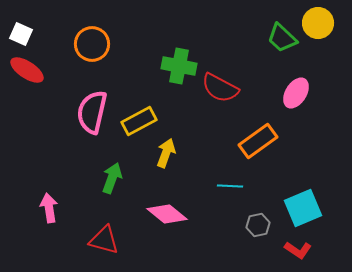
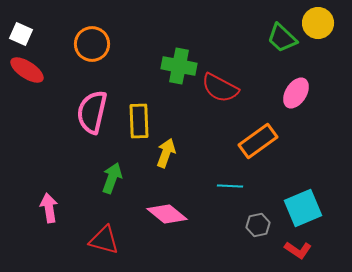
yellow rectangle: rotated 64 degrees counterclockwise
